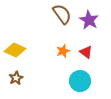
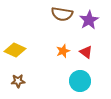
brown semicircle: rotated 135 degrees clockwise
purple star: rotated 12 degrees clockwise
brown star: moved 2 px right, 3 px down; rotated 24 degrees clockwise
